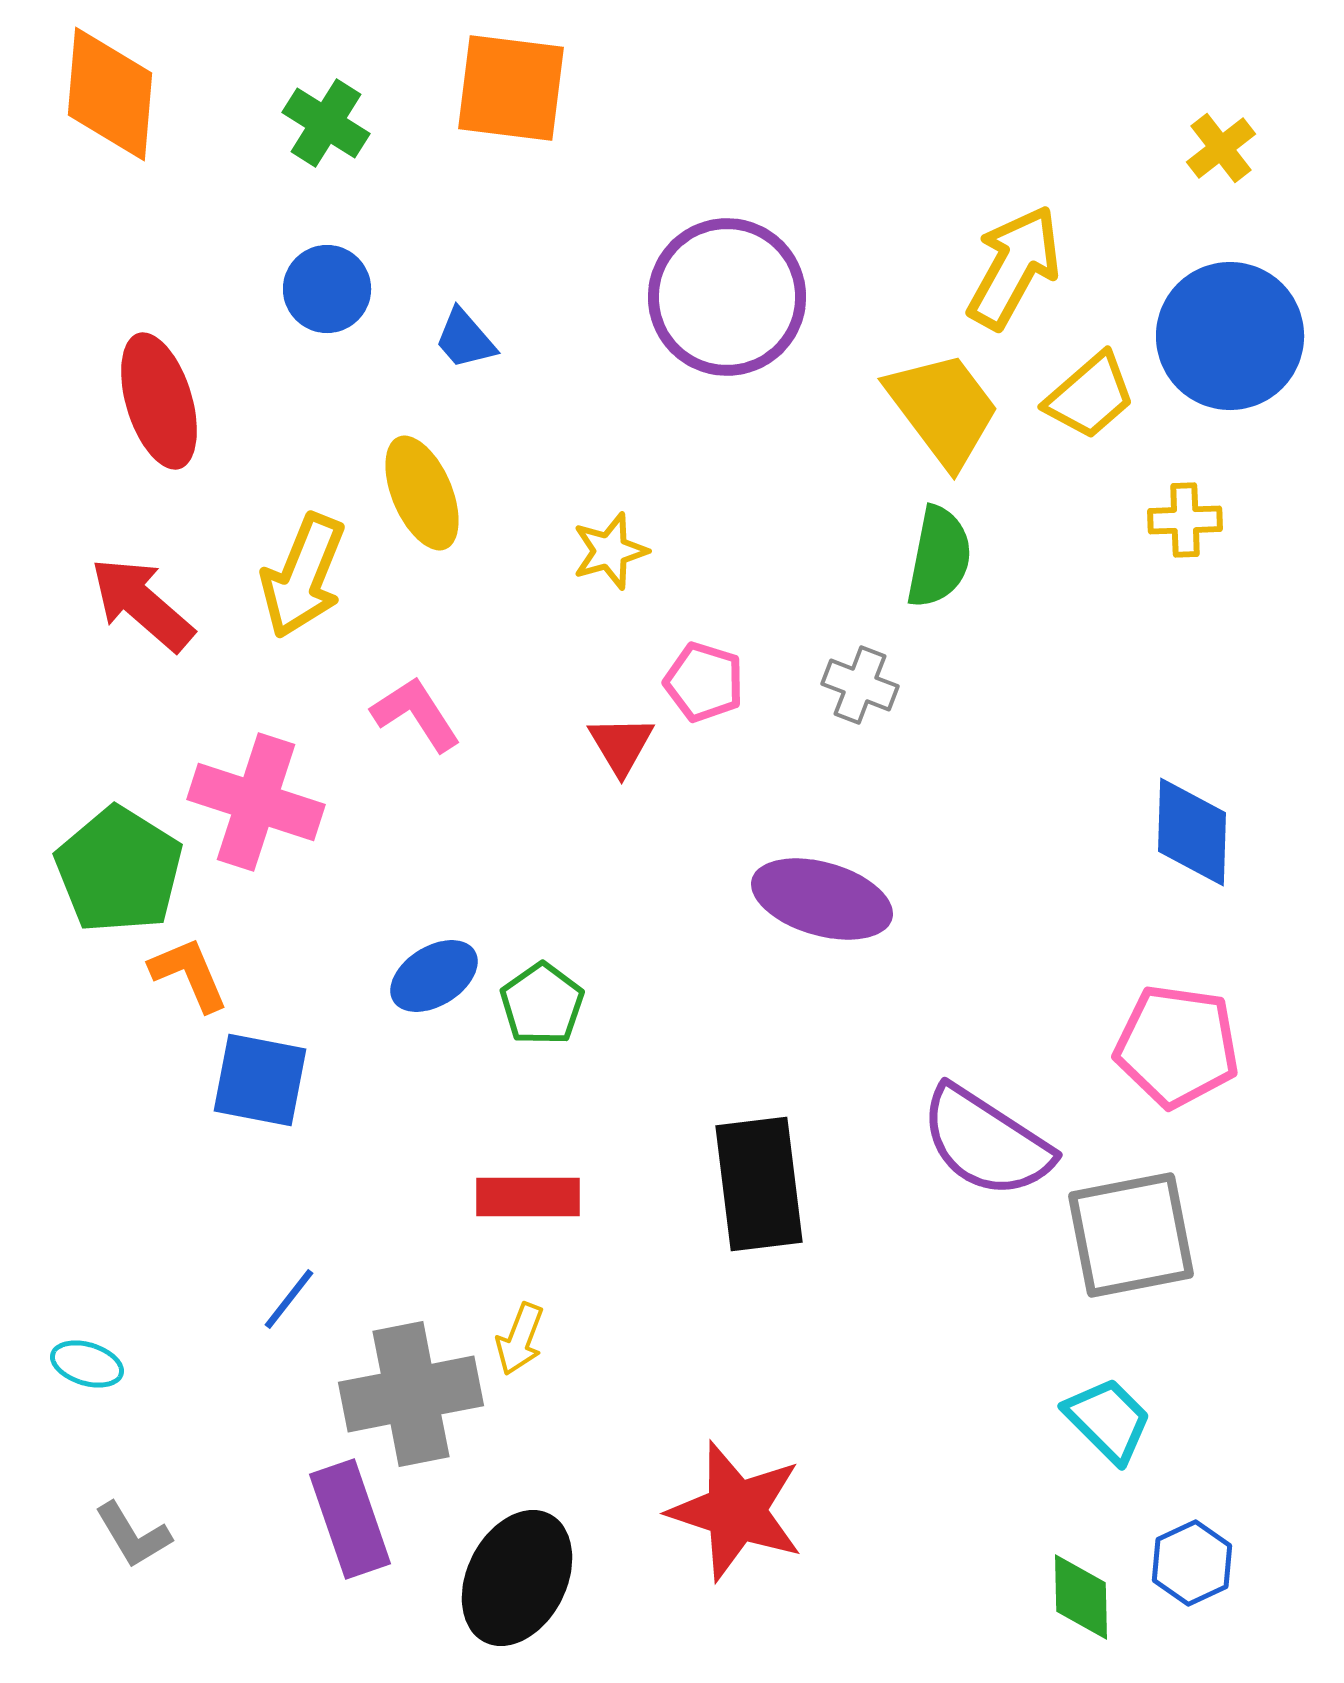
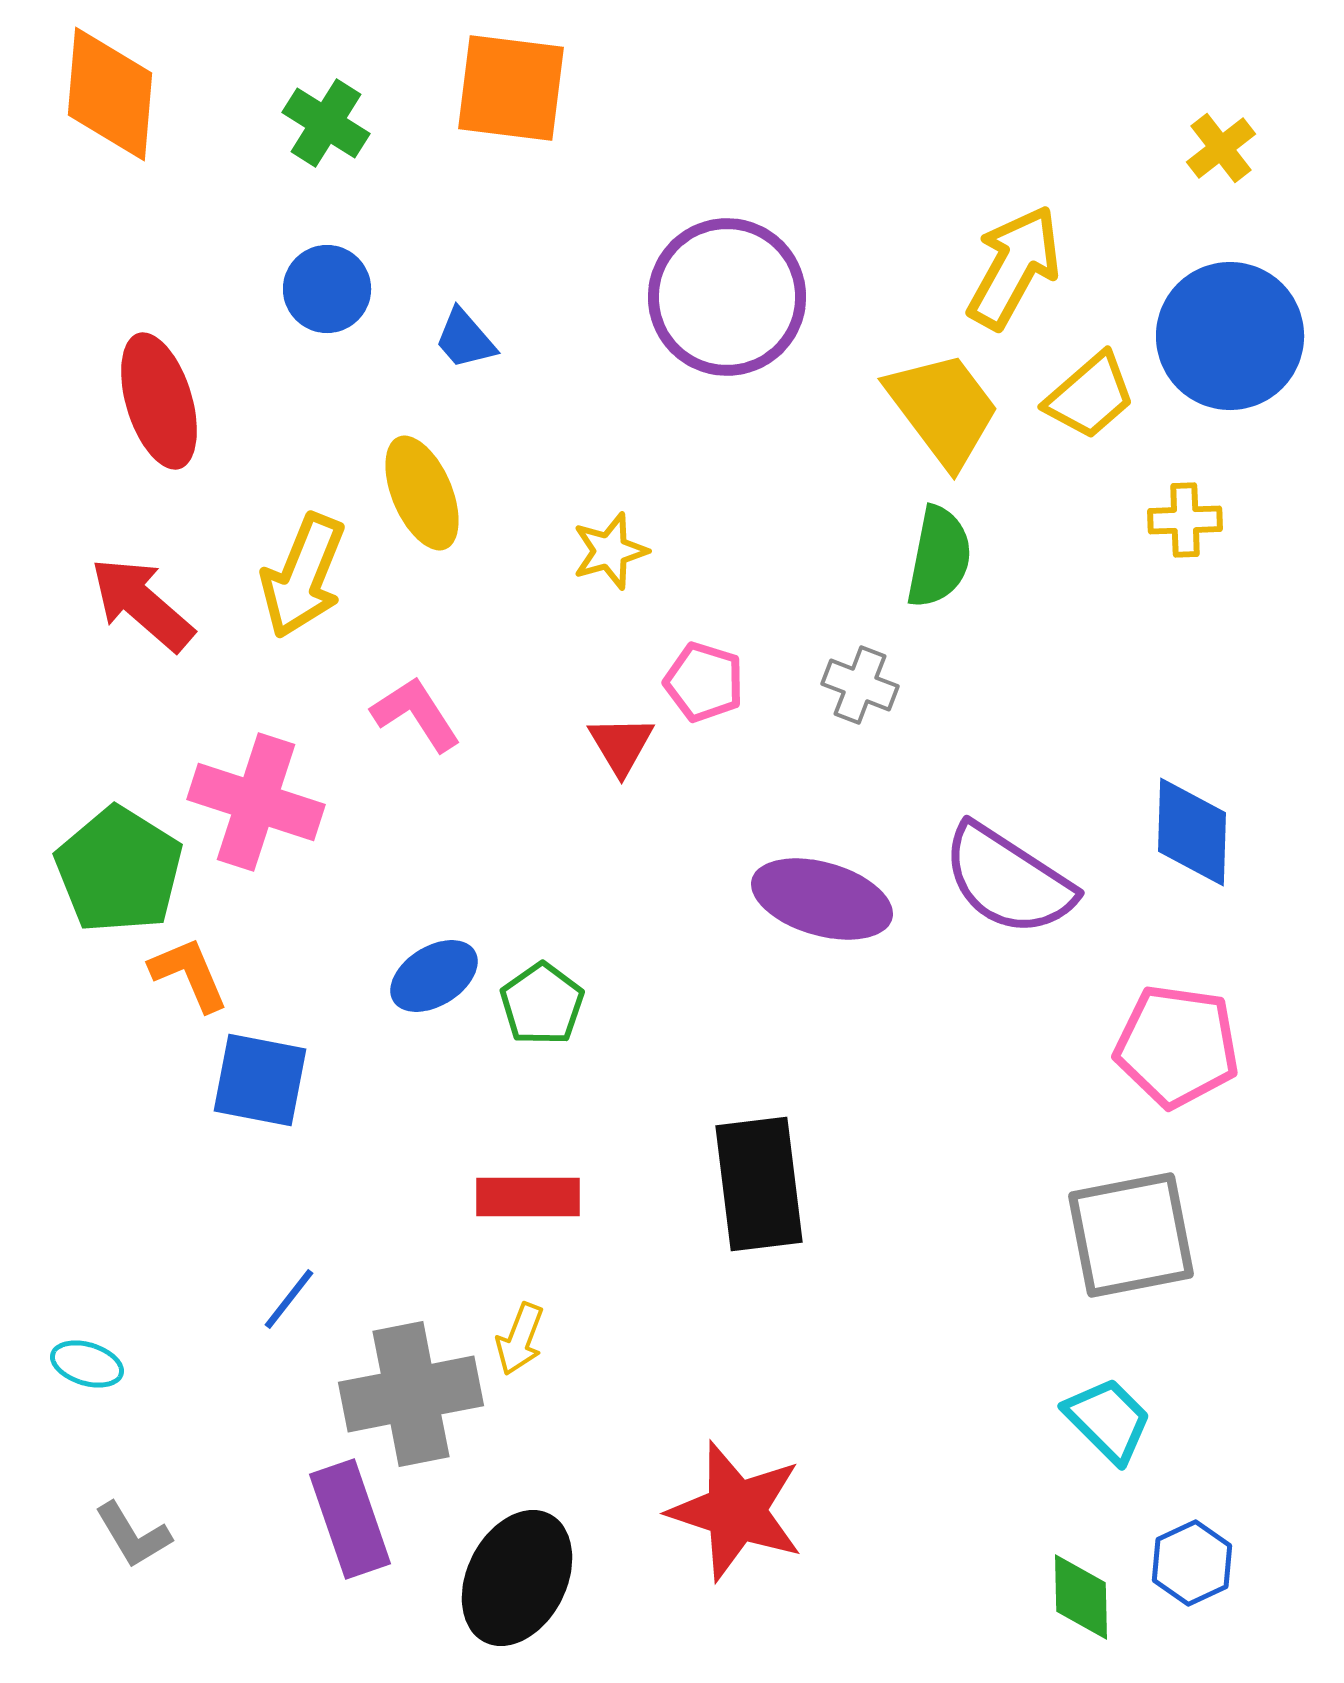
purple semicircle at (986, 1142): moved 22 px right, 262 px up
